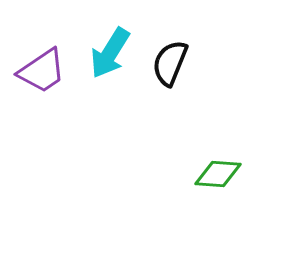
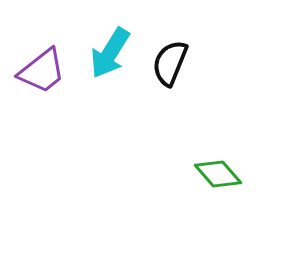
purple trapezoid: rotated 4 degrees counterclockwise
green diamond: rotated 45 degrees clockwise
